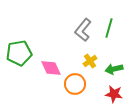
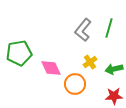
yellow cross: moved 1 px down
red star: moved 2 px down; rotated 12 degrees counterclockwise
